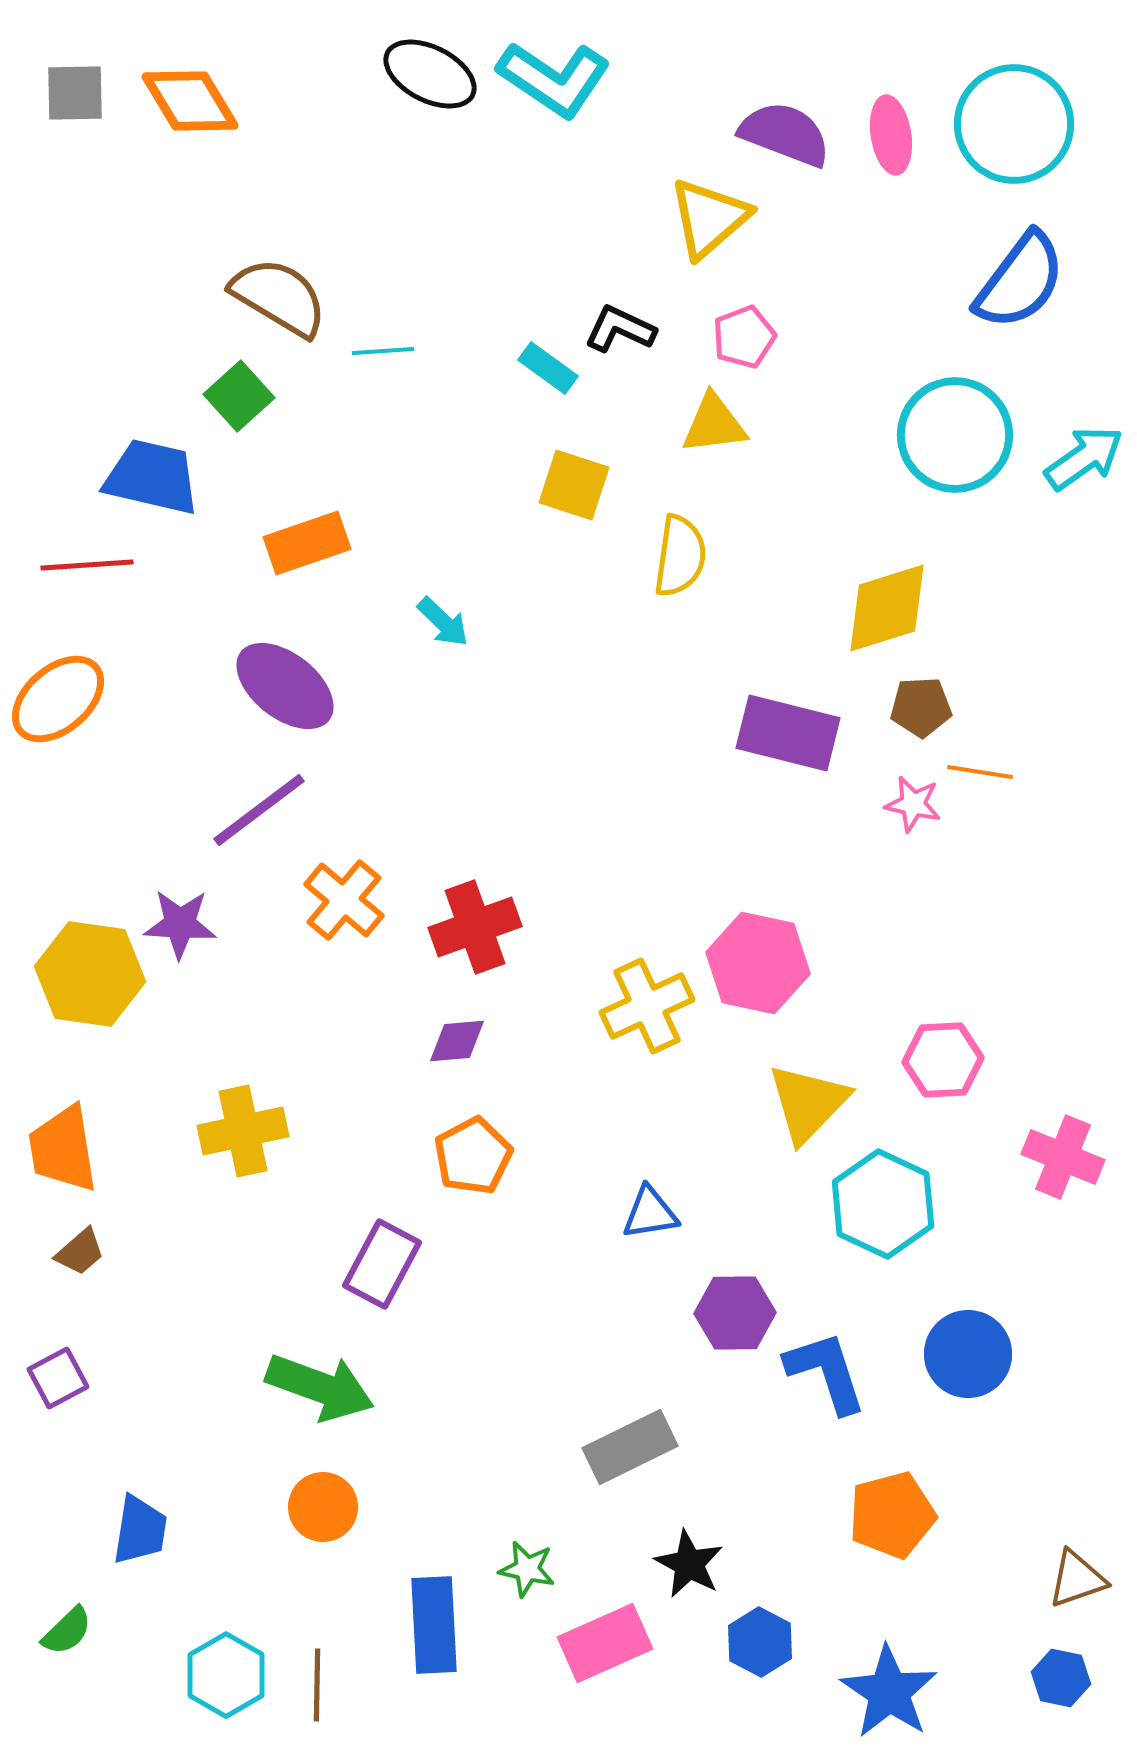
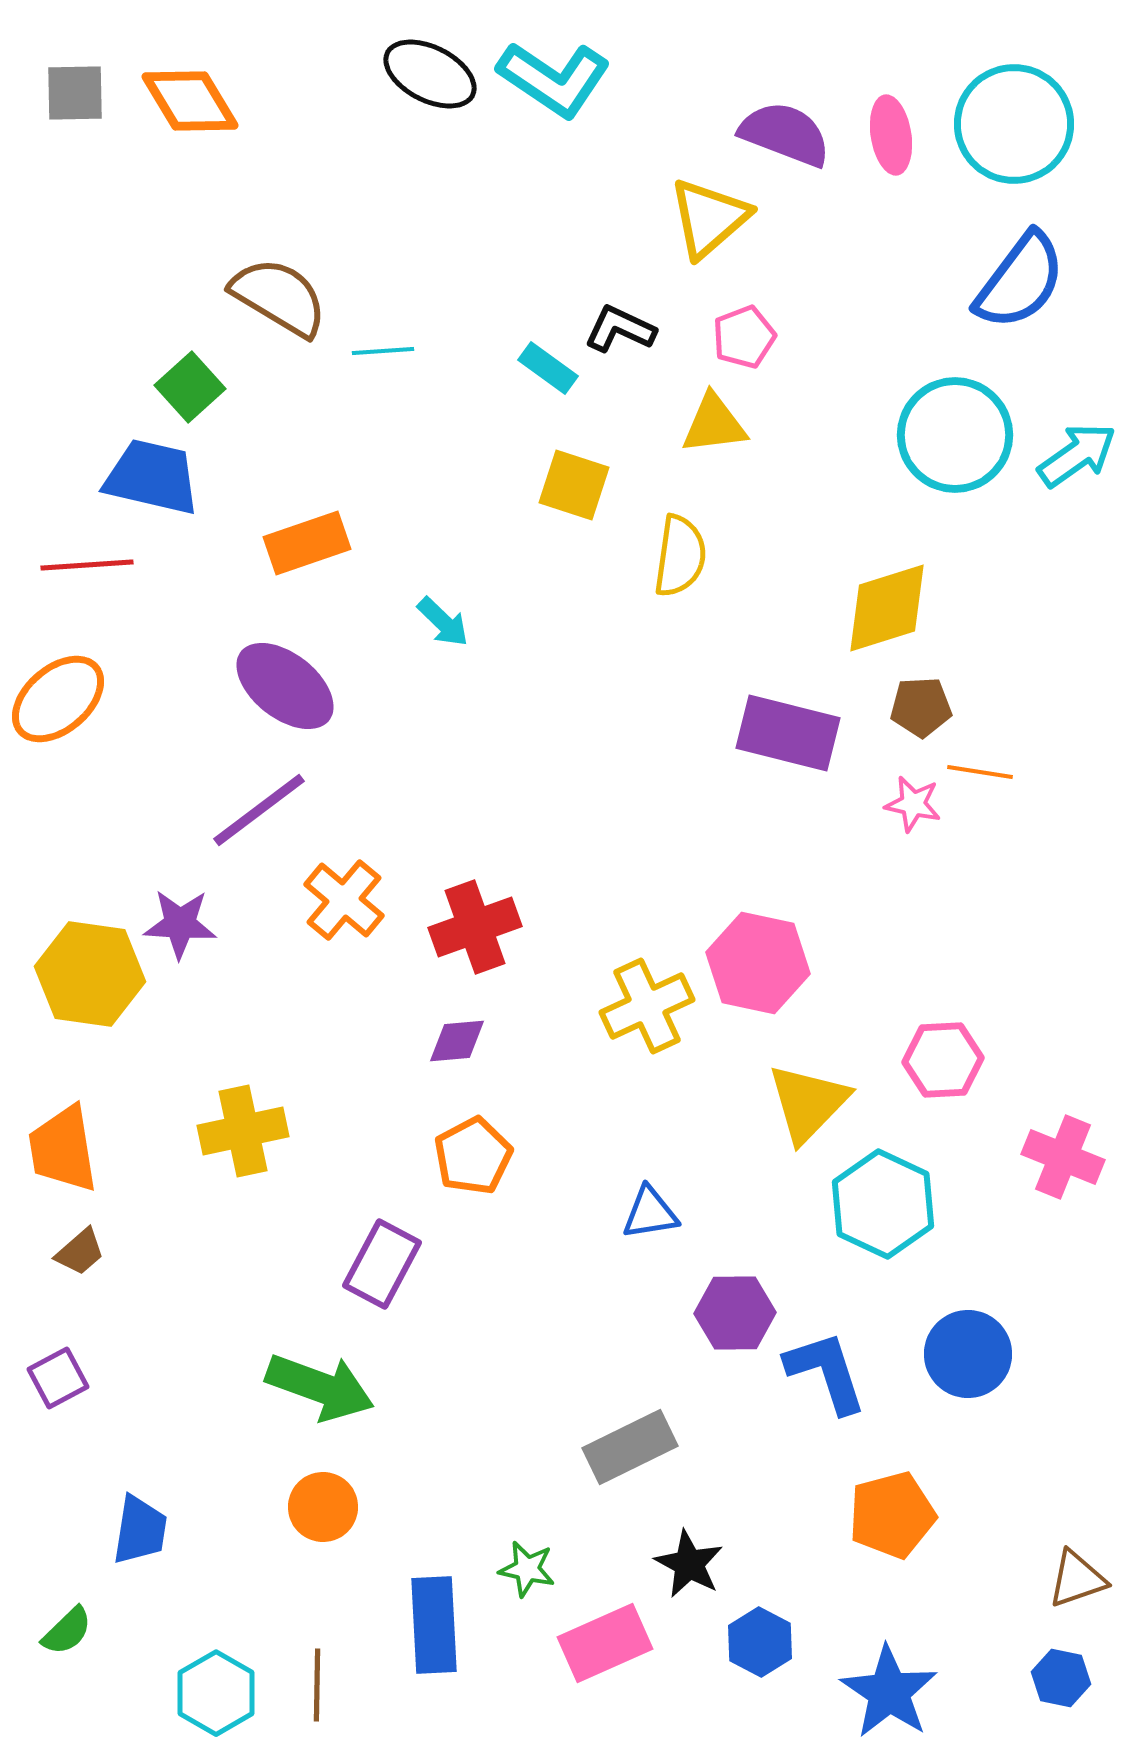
green square at (239, 396): moved 49 px left, 9 px up
cyan arrow at (1084, 458): moved 7 px left, 3 px up
cyan hexagon at (226, 1675): moved 10 px left, 18 px down
